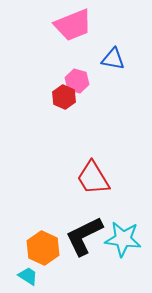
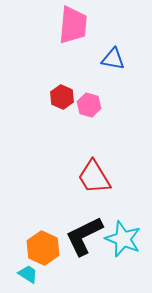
pink trapezoid: rotated 63 degrees counterclockwise
pink hexagon: moved 12 px right, 24 px down
red hexagon: moved 2 px left
red trapezoid: moved 1 px right, 1 px up
cyan star: rotated 15 degrees clockwise
cyan trapezoid: moved 2 px up
